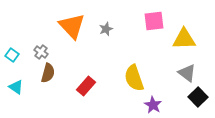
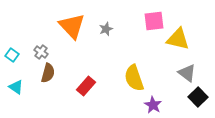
yellow triangle: moved 6 px left; rotated 15 degrees clockwise
